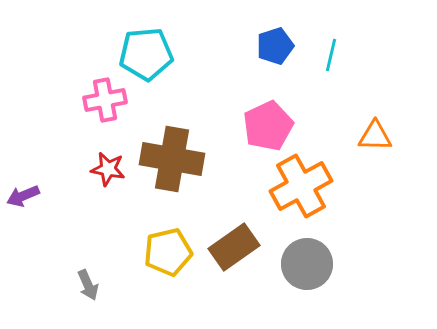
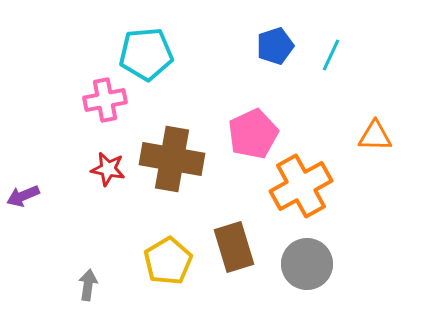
cyan line: rotated 12 degrees clockwise
pink pentagon: moved 15 px left, 8 px down
brown rectangle: rotated 72 degrees counterclockwise
yellow pentagon: moved 9 px down; rotated 18 degrees counterclockwise
gray arrow: rotated 148 degrees counterclockwise
